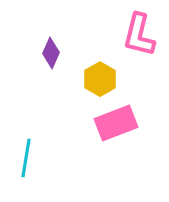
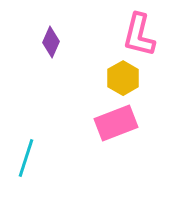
purple diamond: moved 11 px up
yellow hexagon: moved 23 px right, 1 px up
cyan line: rotated 9 degrees clockwise
